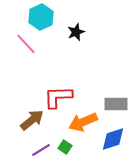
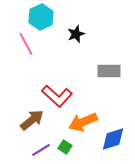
black star: moved 2 px down
pink line: rotated 15 degrees clockwise
red L-shape: moved 1 px left, 1 px up; rotated 136 degrees counterclockwise
gray rectangle: moved 7 px left, 33 px up
